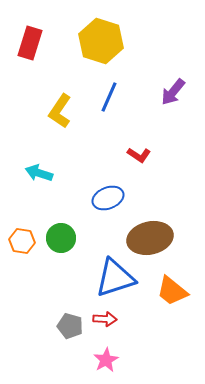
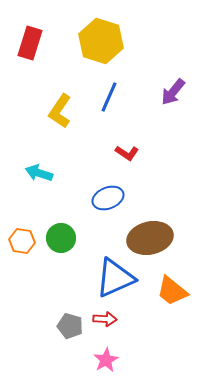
red L-shape: moved 12 px left, 2 px up
blue triangle: rotated 6 degrees counterclockwise
